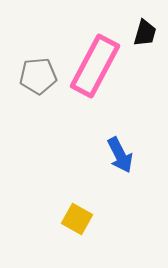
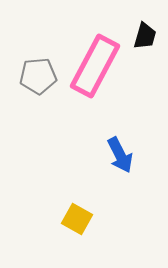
black trapezoid: moved 3 px down
